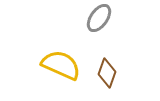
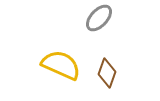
gray ellipse: rotated 8 degrees clockwise
